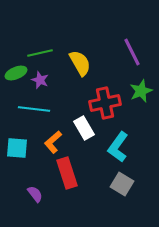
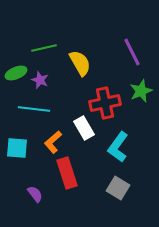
green line: moved 4 px right, 5 px up
gray square: moved 4 px left, 4 px down
